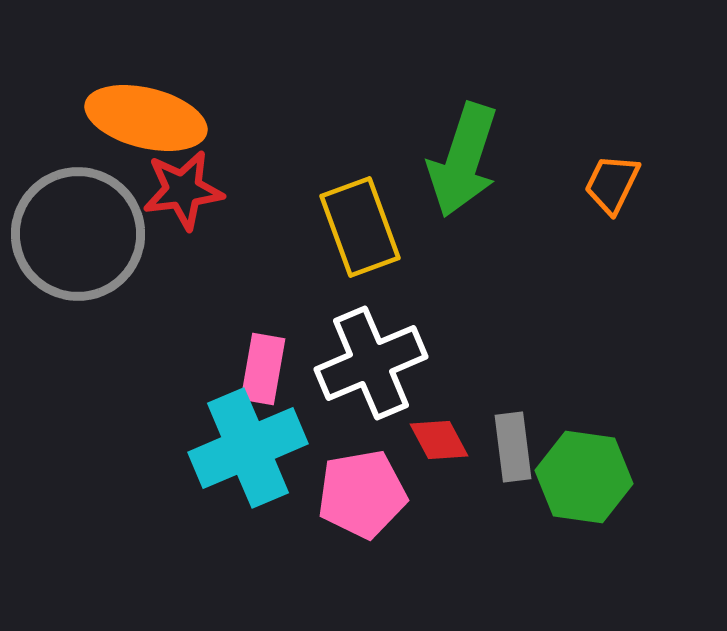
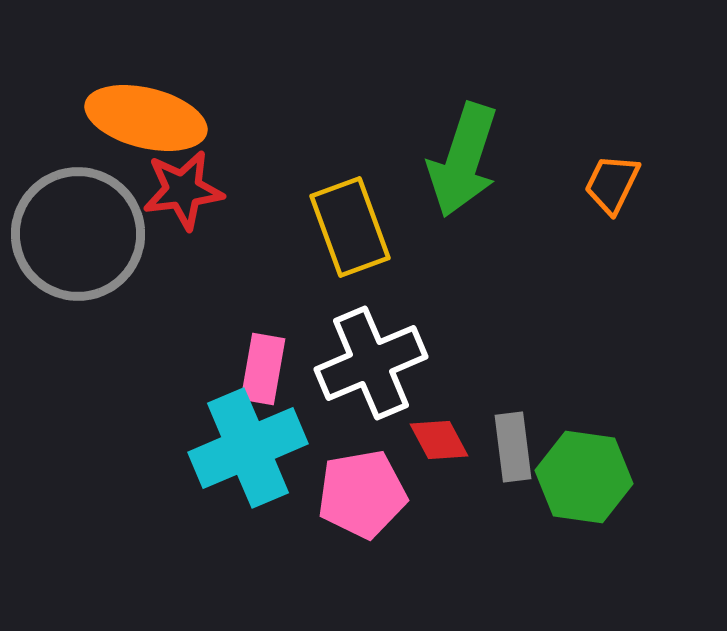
yellow rectangle: moved 10 px left
